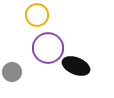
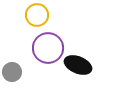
black ellipse: moved 2 px right, 1 px up
